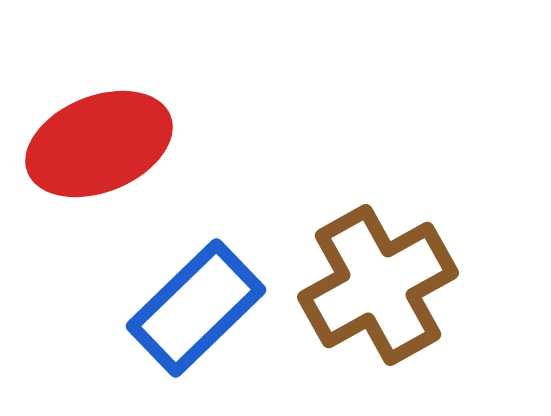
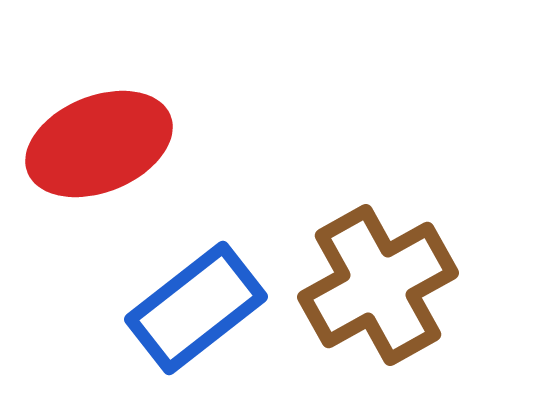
blue rectangle: rotated 6 degrees clockwise
